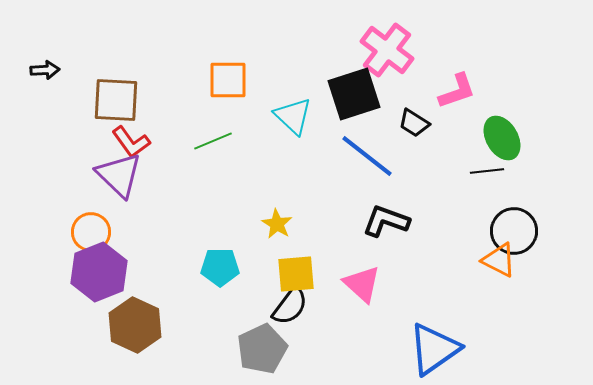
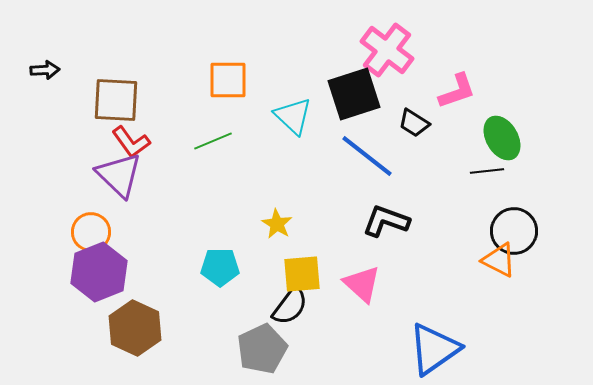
yellow square: moved 6 px right
brown hexagon: moved 3 px down
